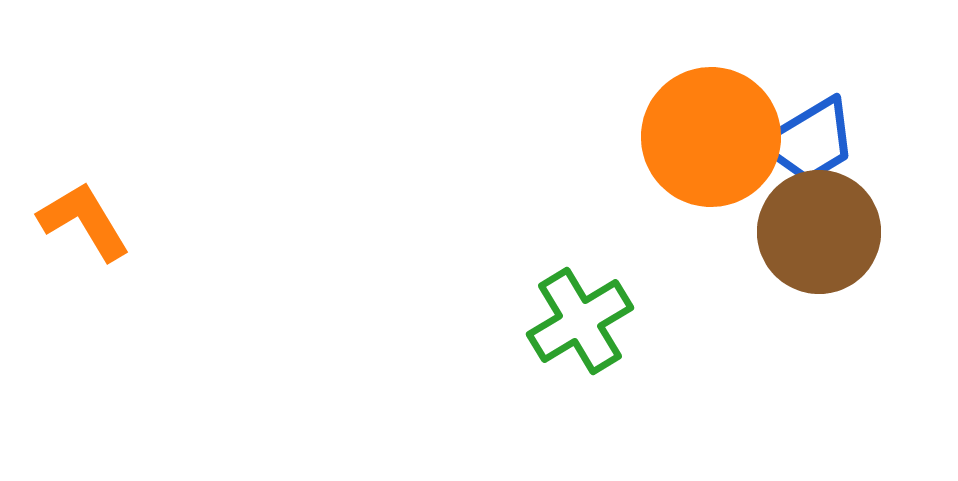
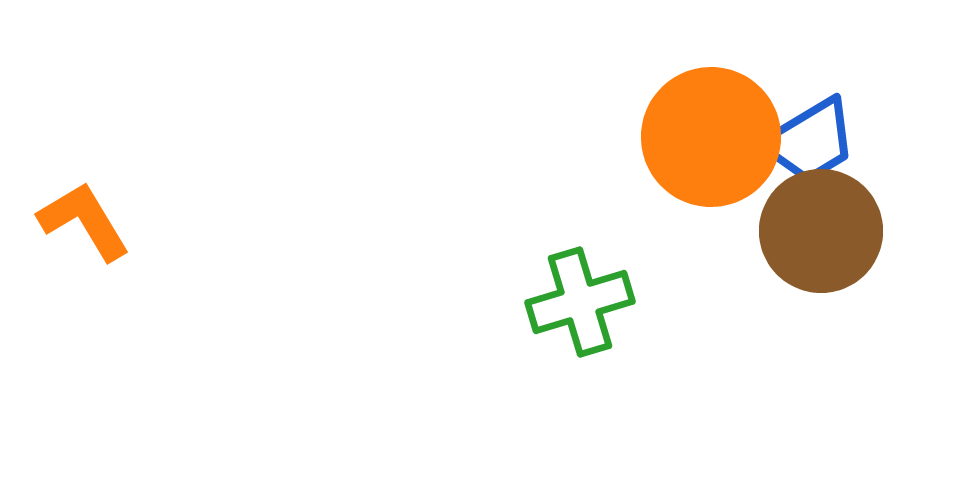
brown circle: moved 2 px right, 1 px up
green cross: moved 19 px up; rotated 14 degrees clockwise
